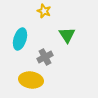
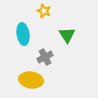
cyan ellipse: moved 3 px right, 5 px up; rotated 25 degrees counterclockwise
